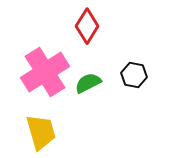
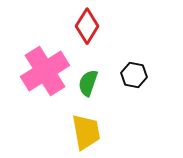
pink cross: moved 1 px up
green semicircle: rotated 44 degrees counterclockwise
yellow trapezoid: moved 45 px right; rotated 6 degrees clockwise
